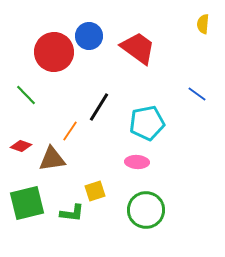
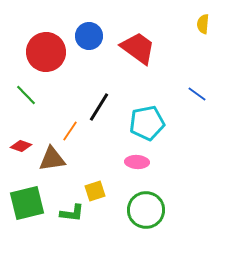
red circle: moved 8 px left
